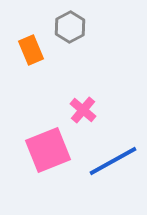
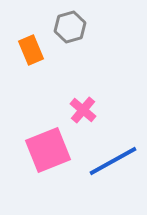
gray hexagon: rotated 12 degrees clockwise
